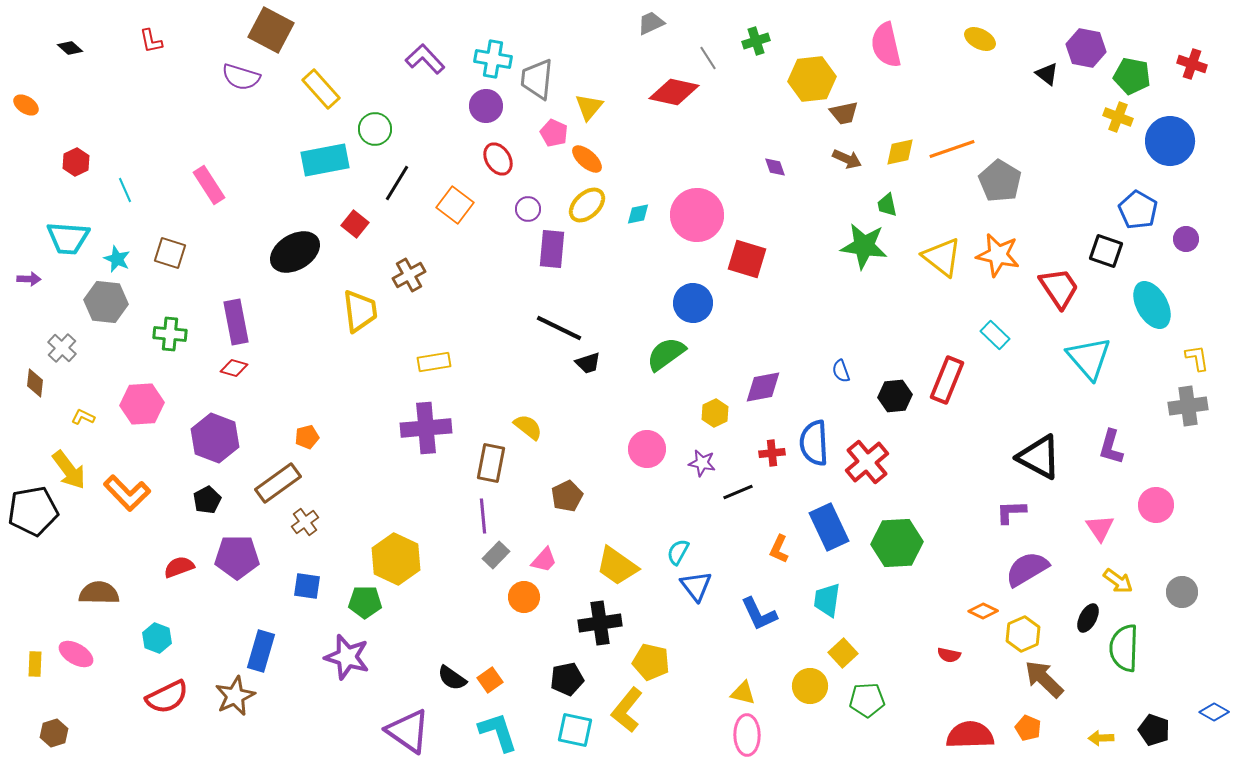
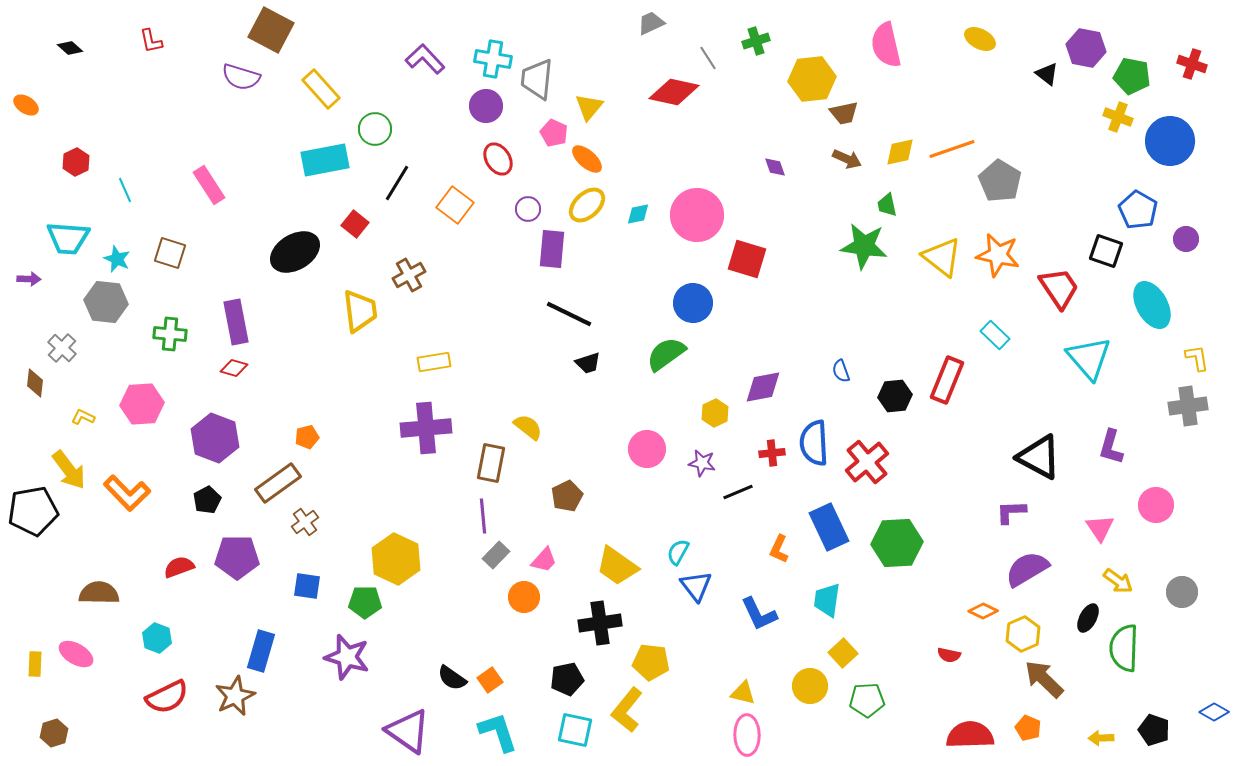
black line at (559, 328): moved 10 px right, 14 px up
yellow pentagon at (651, 662): rotated 6 degrees counterclockwise
